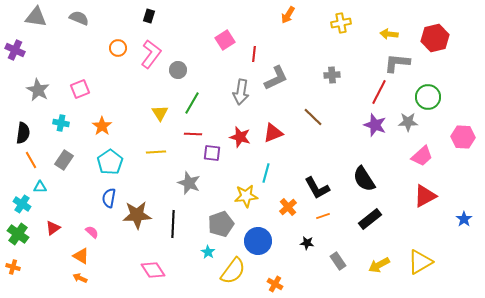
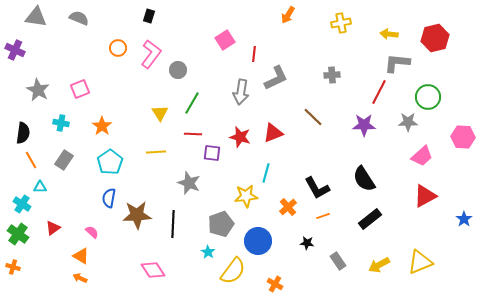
purple star at (375, 125): moved 11 px left; rotated 20 degrees counterclockwise
yellow triangle at (420, 262): rotated 8 degrees clockwise
